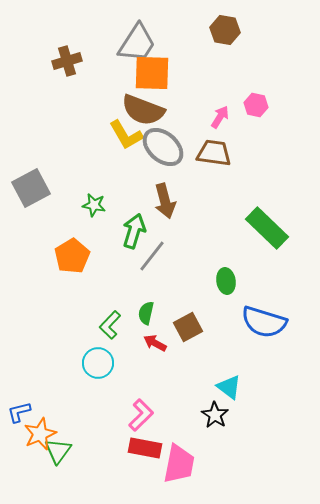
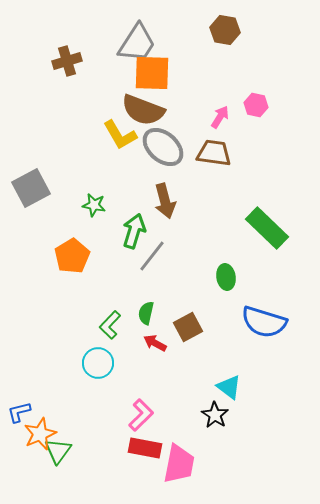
yellow L-shape: moved 6 px left
green ellipse: moved 4 px up
